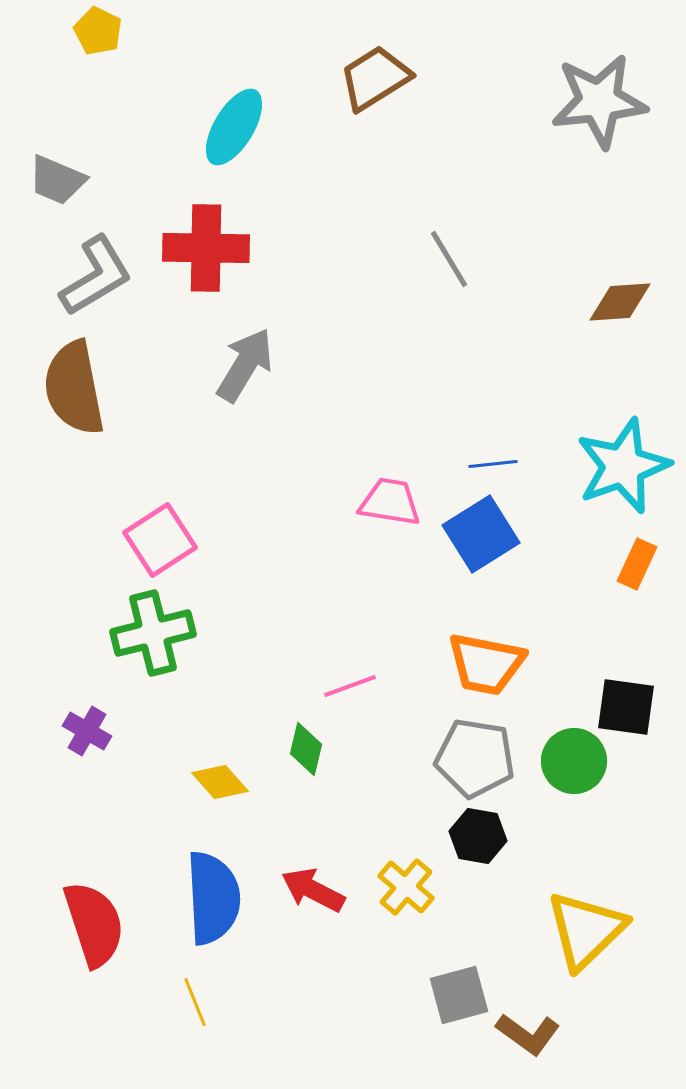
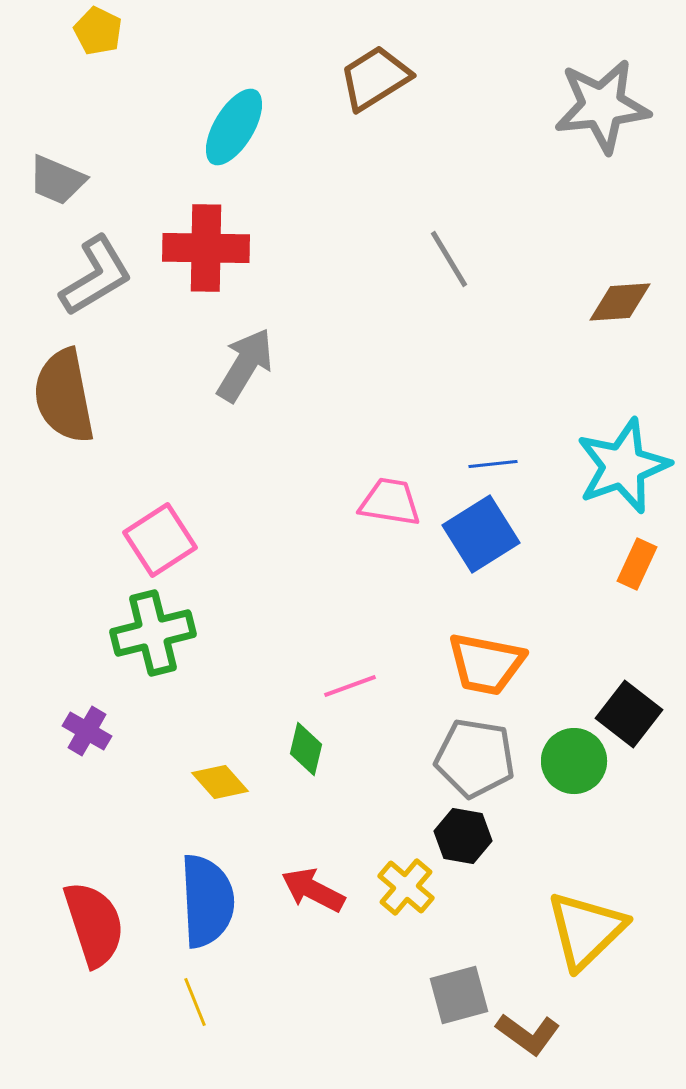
gray star: moved 3 px right, 5 px down
brown semicircle: moved 10 px left, 8 px down
black square: moved 3 px right, 7 px down; rotated 30 degrees clockwise
black hexagon: moved 15 px left
blue semicircle: moved 6 px left, 3 px down
